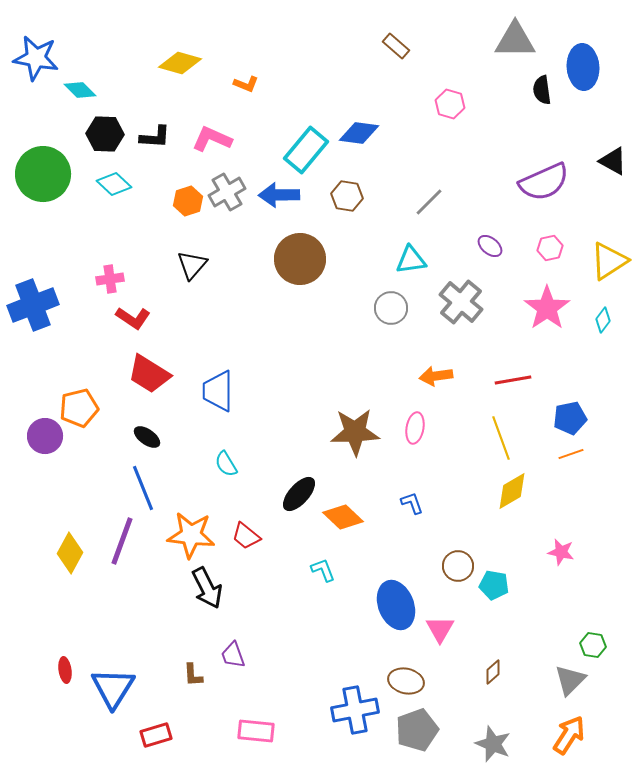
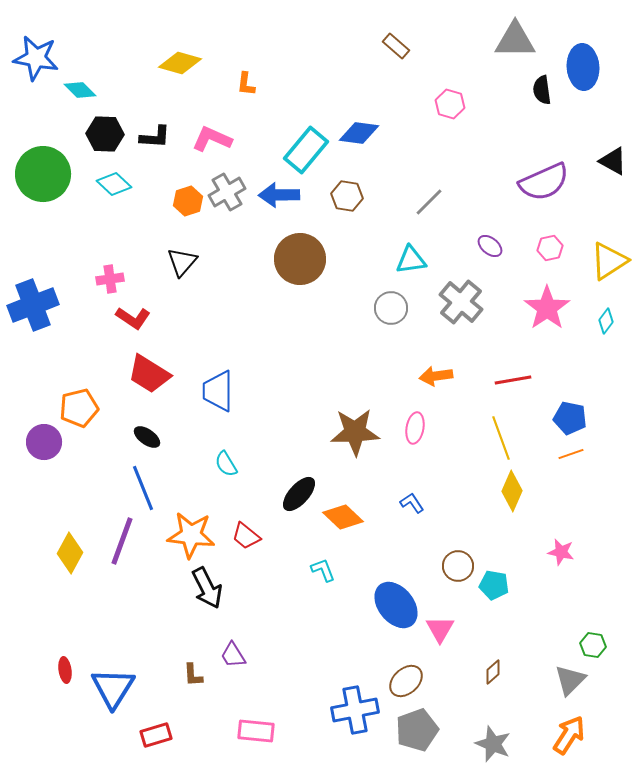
orange L-shape at (246, 84): rotated 75 degrees clockwise
black triangle at (192, 265): moved 10 px left, 3 px up
cyan diamond at (603, 320): moved 3 px right, 1 px down
blue pentagon at (570, 418): rotated 24 degrees clockwise
purple circle at (45, 436): moved 1 px left, 6 px down
yellow diamond at (512, 491): rotated 36 degrees counterclockwise
blue L-shape at (412, 503): rotated 15 degrees counterclockwise
blue ellipse at (396, 605): rotated 18 degrees counterclockwise
purple trapezoid at (233, 655): rotated 12 degrees counterclockwise
brown ellipse at (406, 681): rotated 56 degrees counterclockwise
